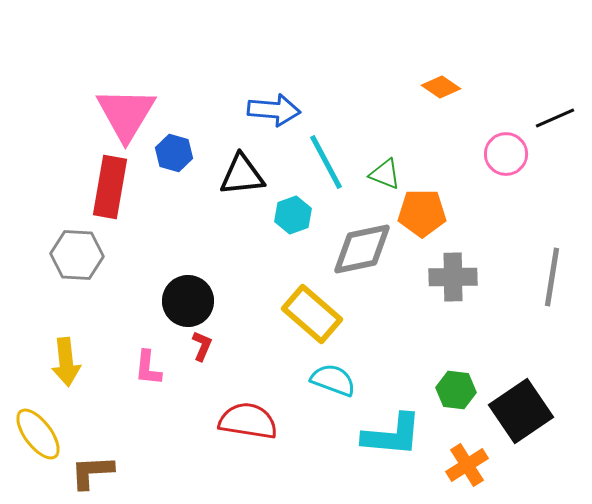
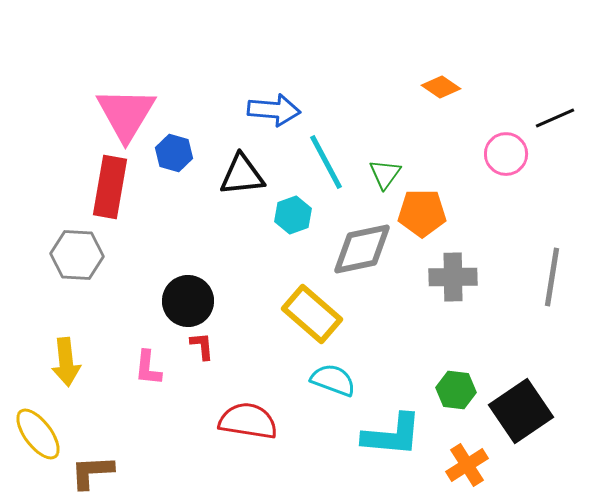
green triangle: rotated 44 degrees clockwise
red L-shape: rotated 28 degrees counterclockwise
